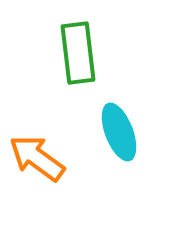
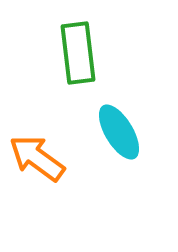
cyan ellipse: rotated 10 degrees counterclockwise
